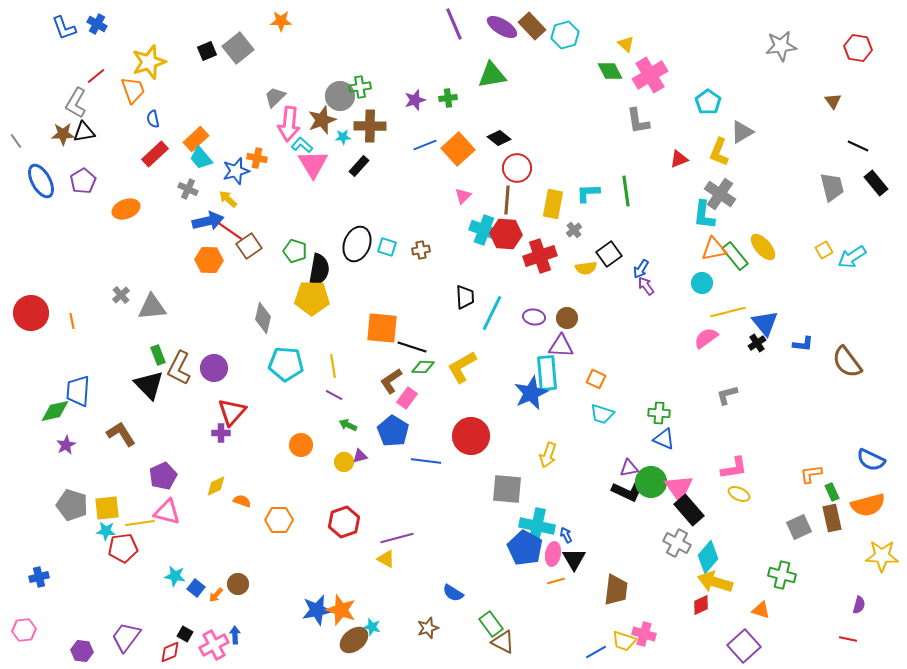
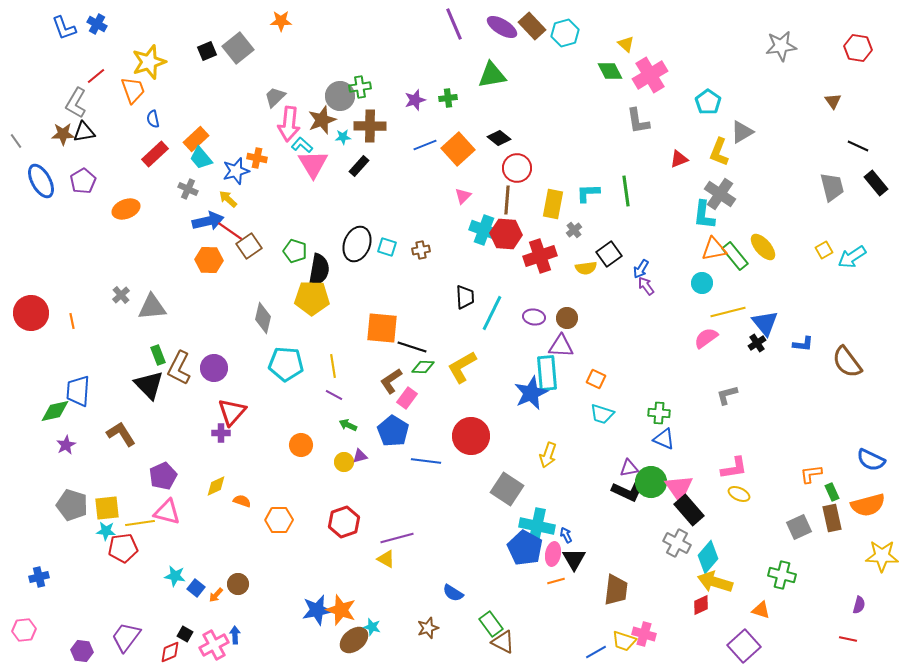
cyan hexagon at (565, 35): moved 2 px up
gray square at (507, 489): rotated 28 degrees clockwise
